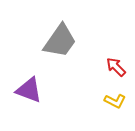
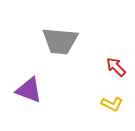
gray trapezoid: rotated 60 degrees clockwise
yellow L-shape: moved 3 px left, 3 px down
